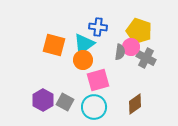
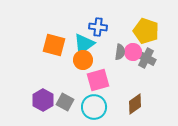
yellow pentagon: moved 7 px right
pink circle: moved 2 px right, 5 px down
